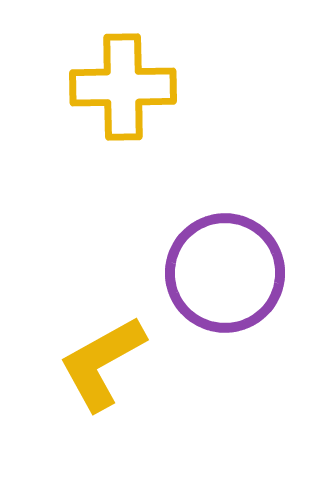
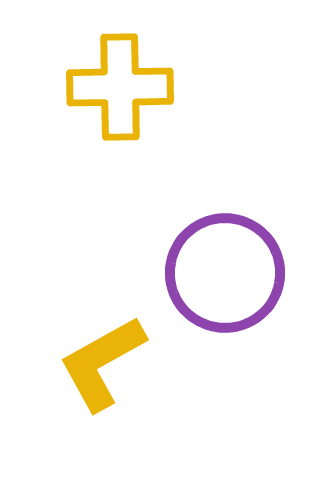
yellow cross: moved 3 px left
